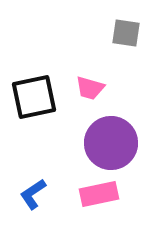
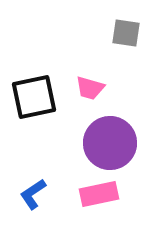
purple circle: moved 1 px left
